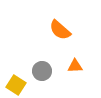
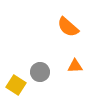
orange semicircle: moved 8 px right, 3 px up
gray circle: moved 2 px left, 1 px down
